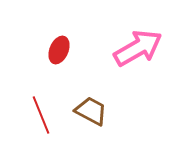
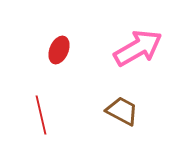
brown trapezoid: moved 31 px right
red line: rotated 9 degrees clockwise
